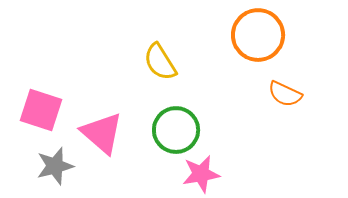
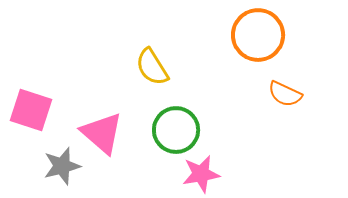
yellow semicircle: moved 8 px left, 5 px down
pink square: moved 10 px left
gray star: moved 7 px right
